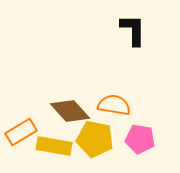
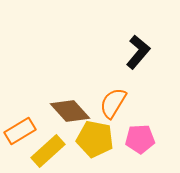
black L-shape: moved 5 px right, 22 px down; rotated 40 degrees clockwise
orange semicircle: moved 1 px left, 2 px up; rotated 68 degrees counterclockwise
orange rectangle: moved 1 px left, 1 px up
pink pentagon: rotated 12 degrees counterclockwise
yellow rectangle: moved 6 px left, 5 px down; rotated 52 degrees counterclockwise
